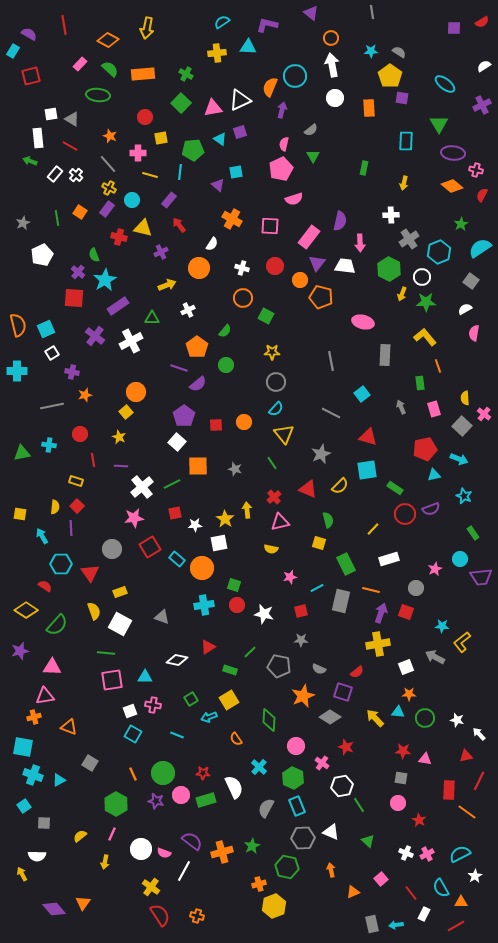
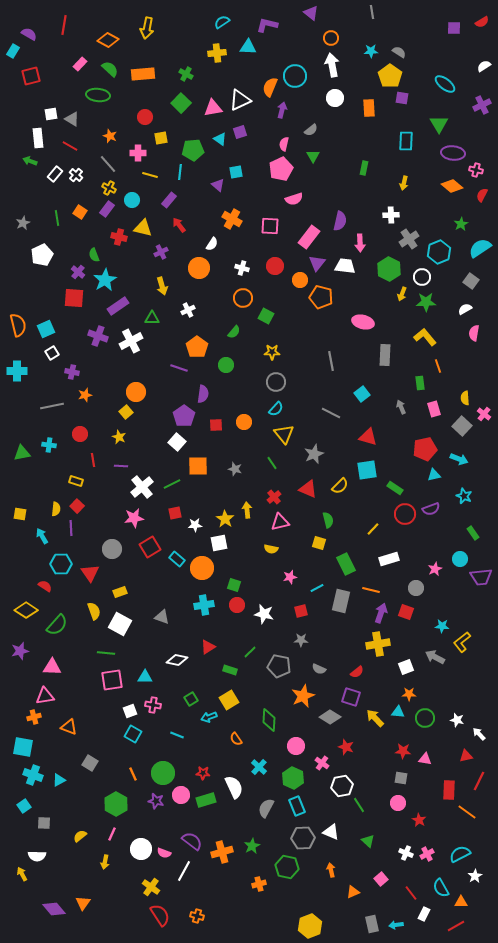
red line at (64, 25): rotated 18 degrees clockwise
yellow arrow at (167, 285): moved 5 px left, 1 px down; rotated 96 degrees clockwise
green semicircle at (225, 331): moved 9 px right, 1 px down
purple cross at (95, 336): moved 3 px right; rotated 18 degrees counterclockwise
purple semicircle at (198, 384): moved 5 px right, 10 px down; rotated 42 degrees counterclockwise
gray star at (321, 454): moved 7 px left
yellow semicircle at (55, 507): moved 1 px right, 2 px down
purple square at (343, 692): moved 8 px right, 5 px down
yellow hexagon at (274, 906): moved 36 px right, 20 px down
